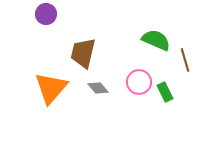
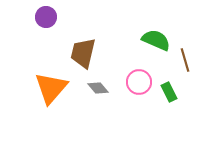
purple circle: moved 3 px down
green rectangle: moved 4 px right
